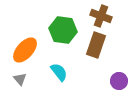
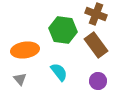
brown cross: moved 5 px left, 2 px up
brown rectangle: rotated 55 degrees counterclockwise
orange ellipse: rotated 40 degrees clockwise
purple circle: moved 21 px left
